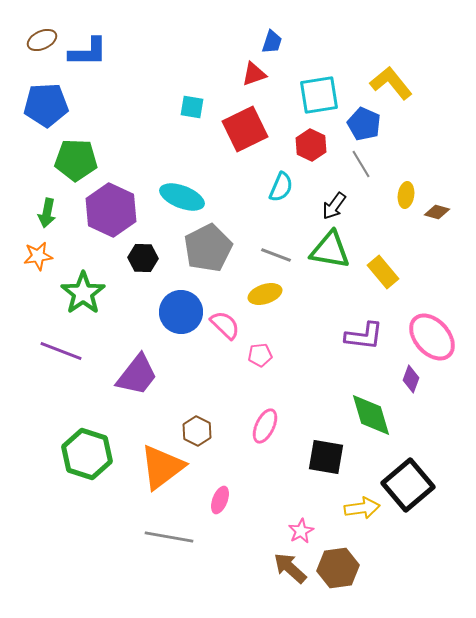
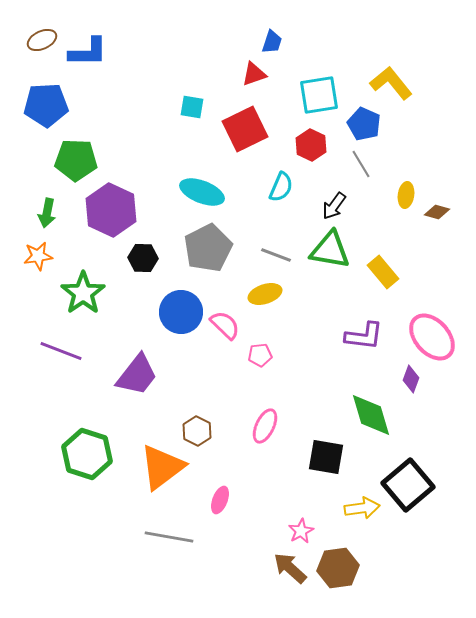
cyan ellipse at (182, 197): moved 20 px right, 5 px up
